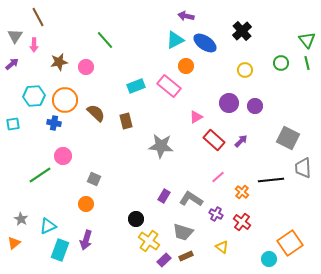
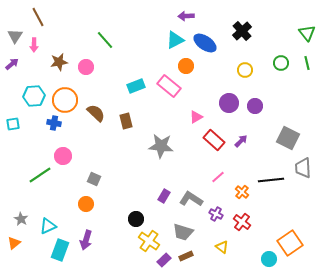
purple arrow at (186, 16): rotated 14 degrees counterclockwise
green triangle at (307, 40): moved 7 px up
